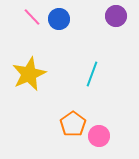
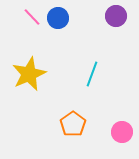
blue circle: moved 1 px left, 1 px up
pink circle: moved 23 px right, 4 px up
